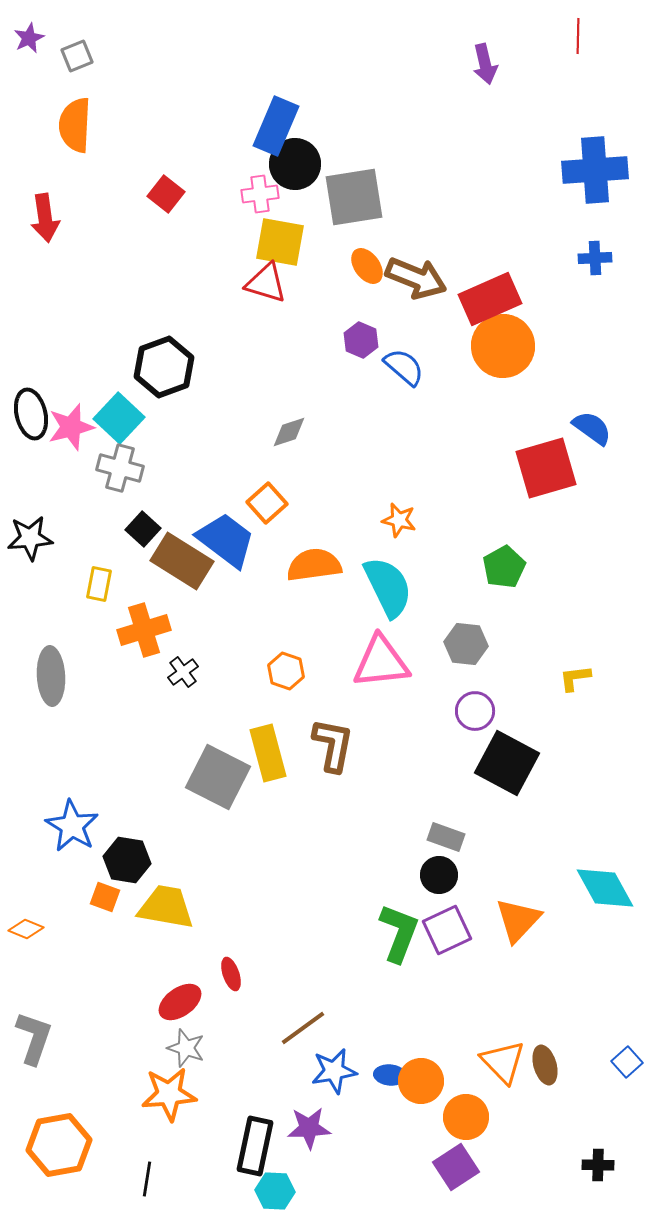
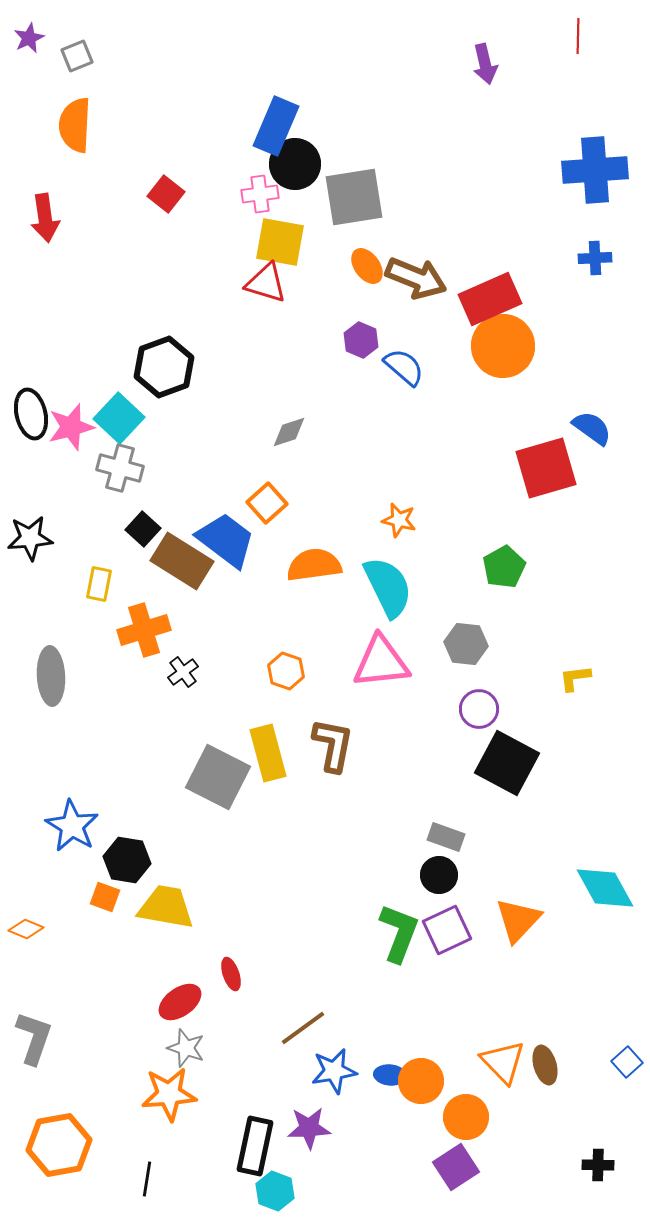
purple circle at (475, 711): moved 4 px right, 2 px up
cyan hexagon at (275, 1191): rotated 18 degrees clockwise
